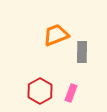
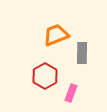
gray rectangle: moved 1 px down
red hexagon: moved 5 px right, 15 px up
